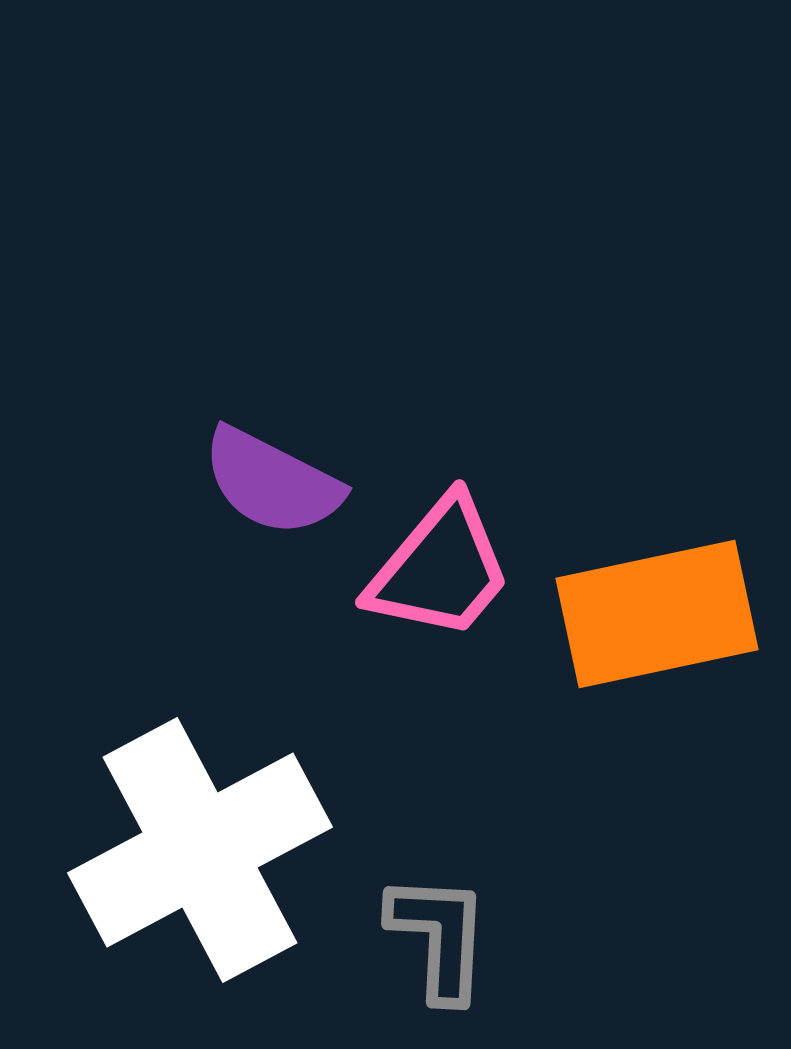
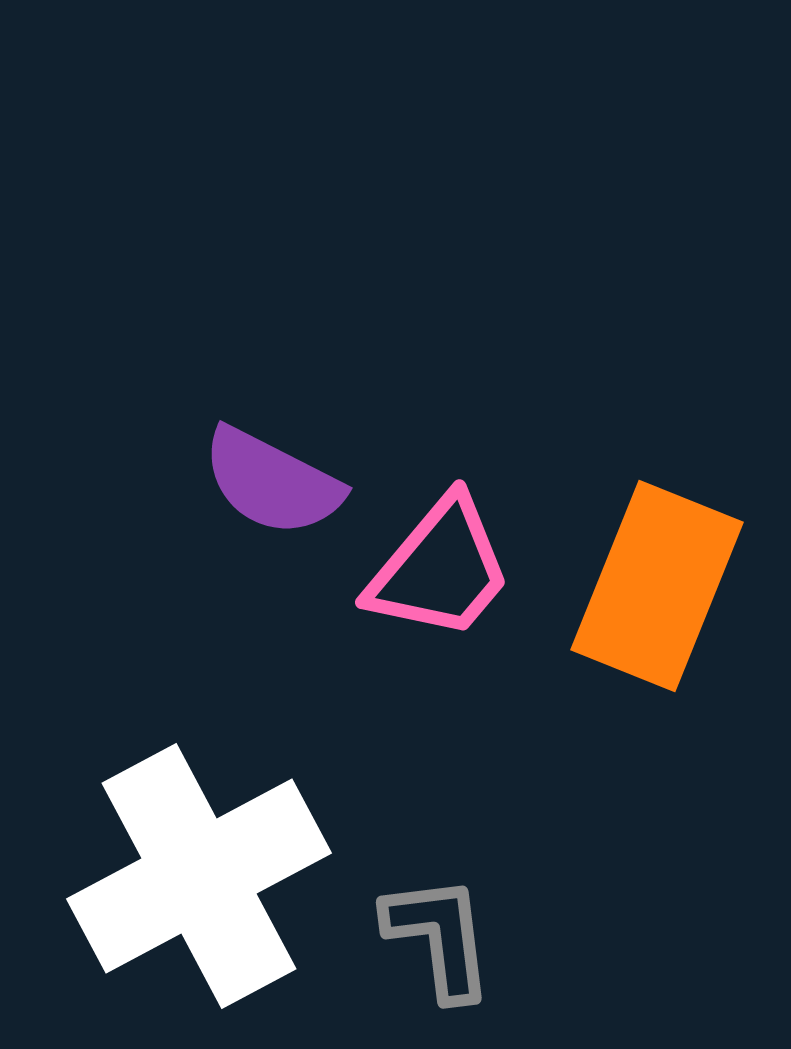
orange rectangle: moved 28 px up; rotated 56 degrees counterclockwise
white cross: moved 1 px left, 26 px down
gray L-shape: rotated 10 degrees counterclockwise
